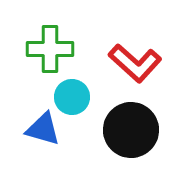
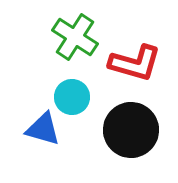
green cross: moved 25 px right, 12 px up; rotated 33 degrees clockwise
red L-shape: rotated 26 degrees counterclockwise
